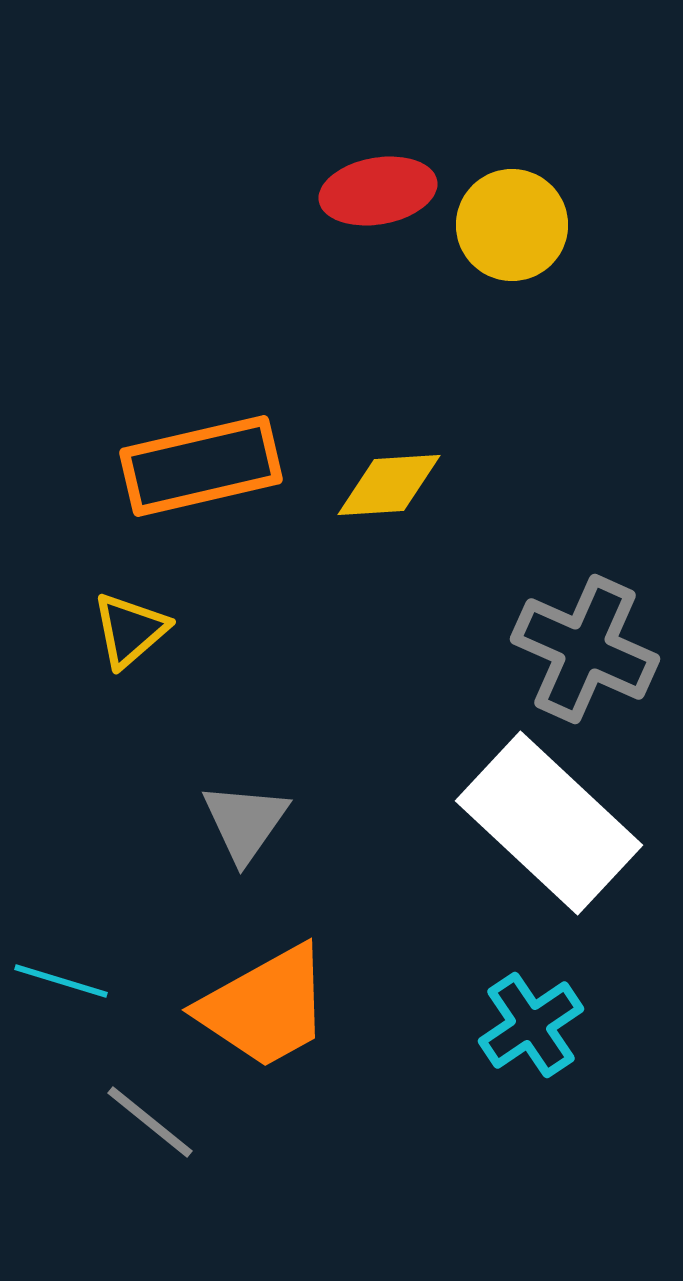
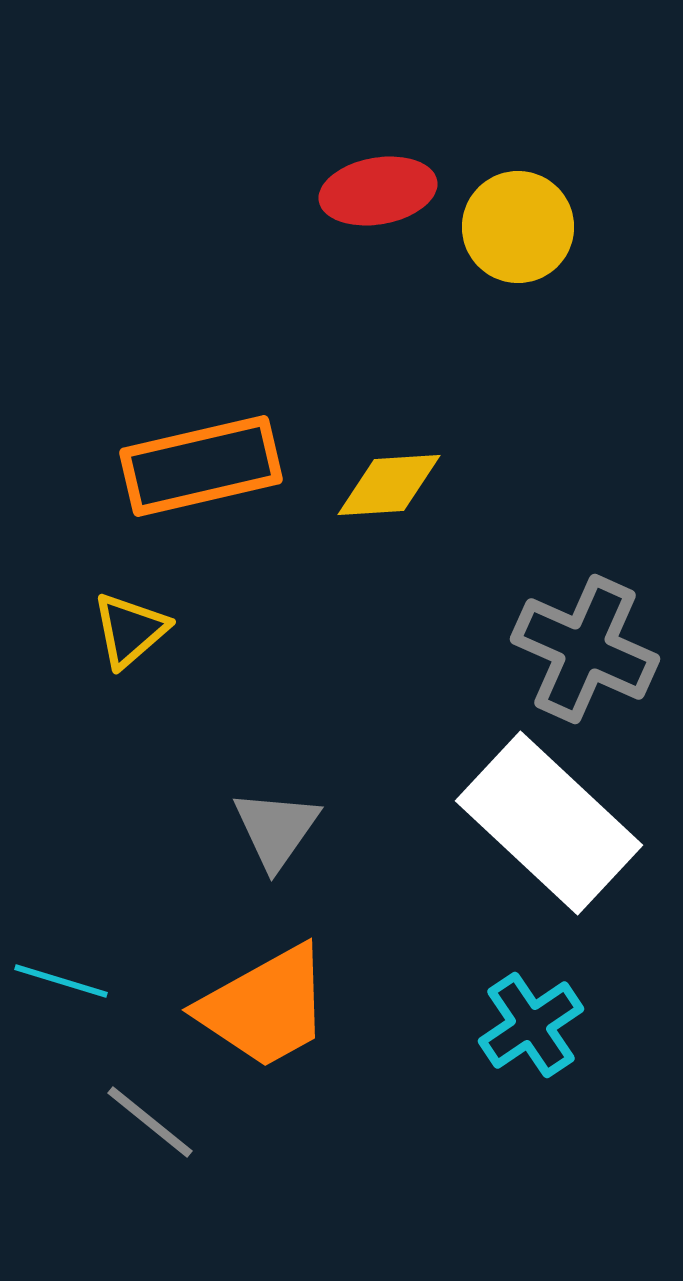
yellow circle: moved 6 px right, 2 px down
gray triangle: moved 31 px right, 7 px down
